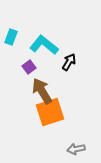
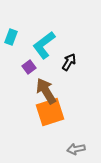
cyan L-shape: rotated 76 degrees counterclockwise
brown arrow: moved 4 px right
